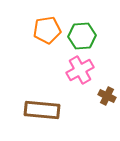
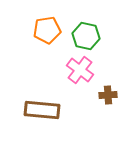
green hexagon: moved 4 px right; rotated 16 degrees clockwise
pink cross: rotated 24 degrees counterclockwise
brown cross: moved 1 px right, 1 px up; rotated 30 degrees counterclockwise
